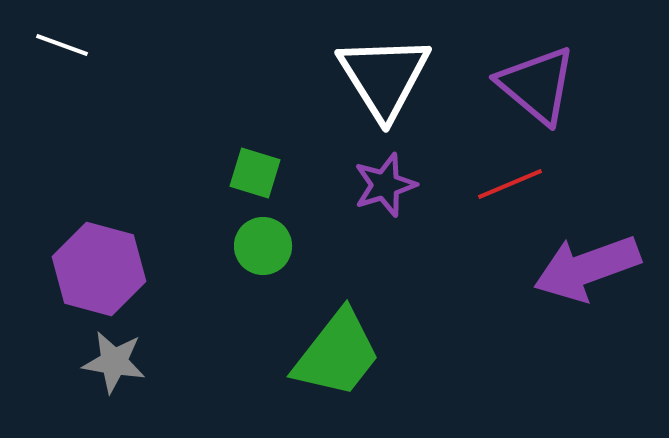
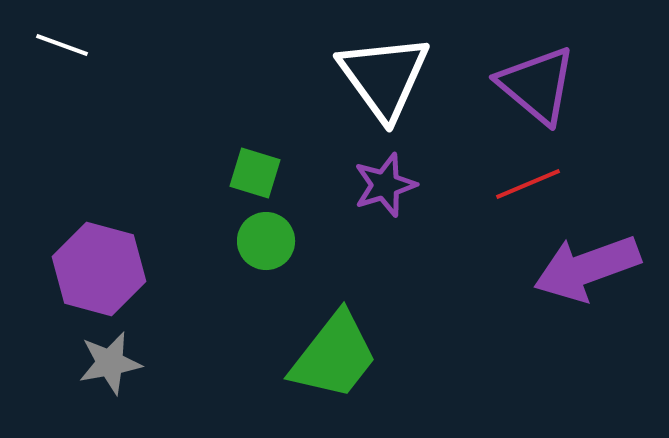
white triangle: rotated 4 degrees counterclockwise
red line: moved 18 px right
green circle: moved 3 px right, 5 px up
green trapezoid: moved 3 px left, 2 px down
gray star: moved 4 px left, 1 px down; rotated 20 degrees counterclockwise
